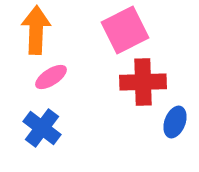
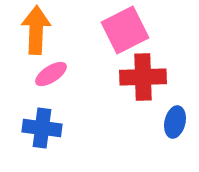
pink ellipse: moved 3 px up
red cross: moved 5 px up
blue ellipse: rotated 8 degrees counterclockwise
blue cross: rotated 30 degrees counterclockwise
